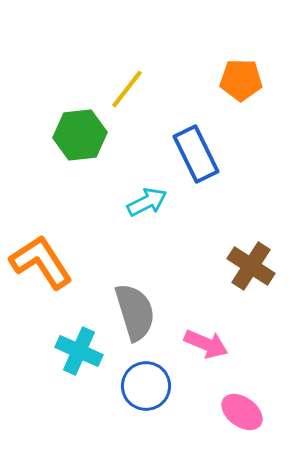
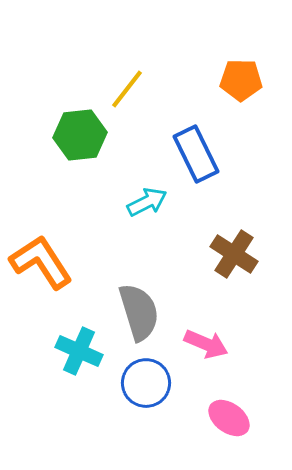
brown cross: moved 17 px left, 12 px up
gray semicircle: moved 4 px right
blue circle: moved 3 px up
pink ellipse: moved 13 px left, 6 px down
